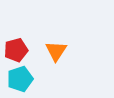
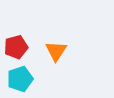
red pentagon: moved 3 px up
